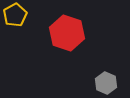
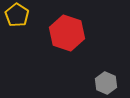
yellow pentagon: moved 2 px right; rotated 10 degrees counterclockwise
